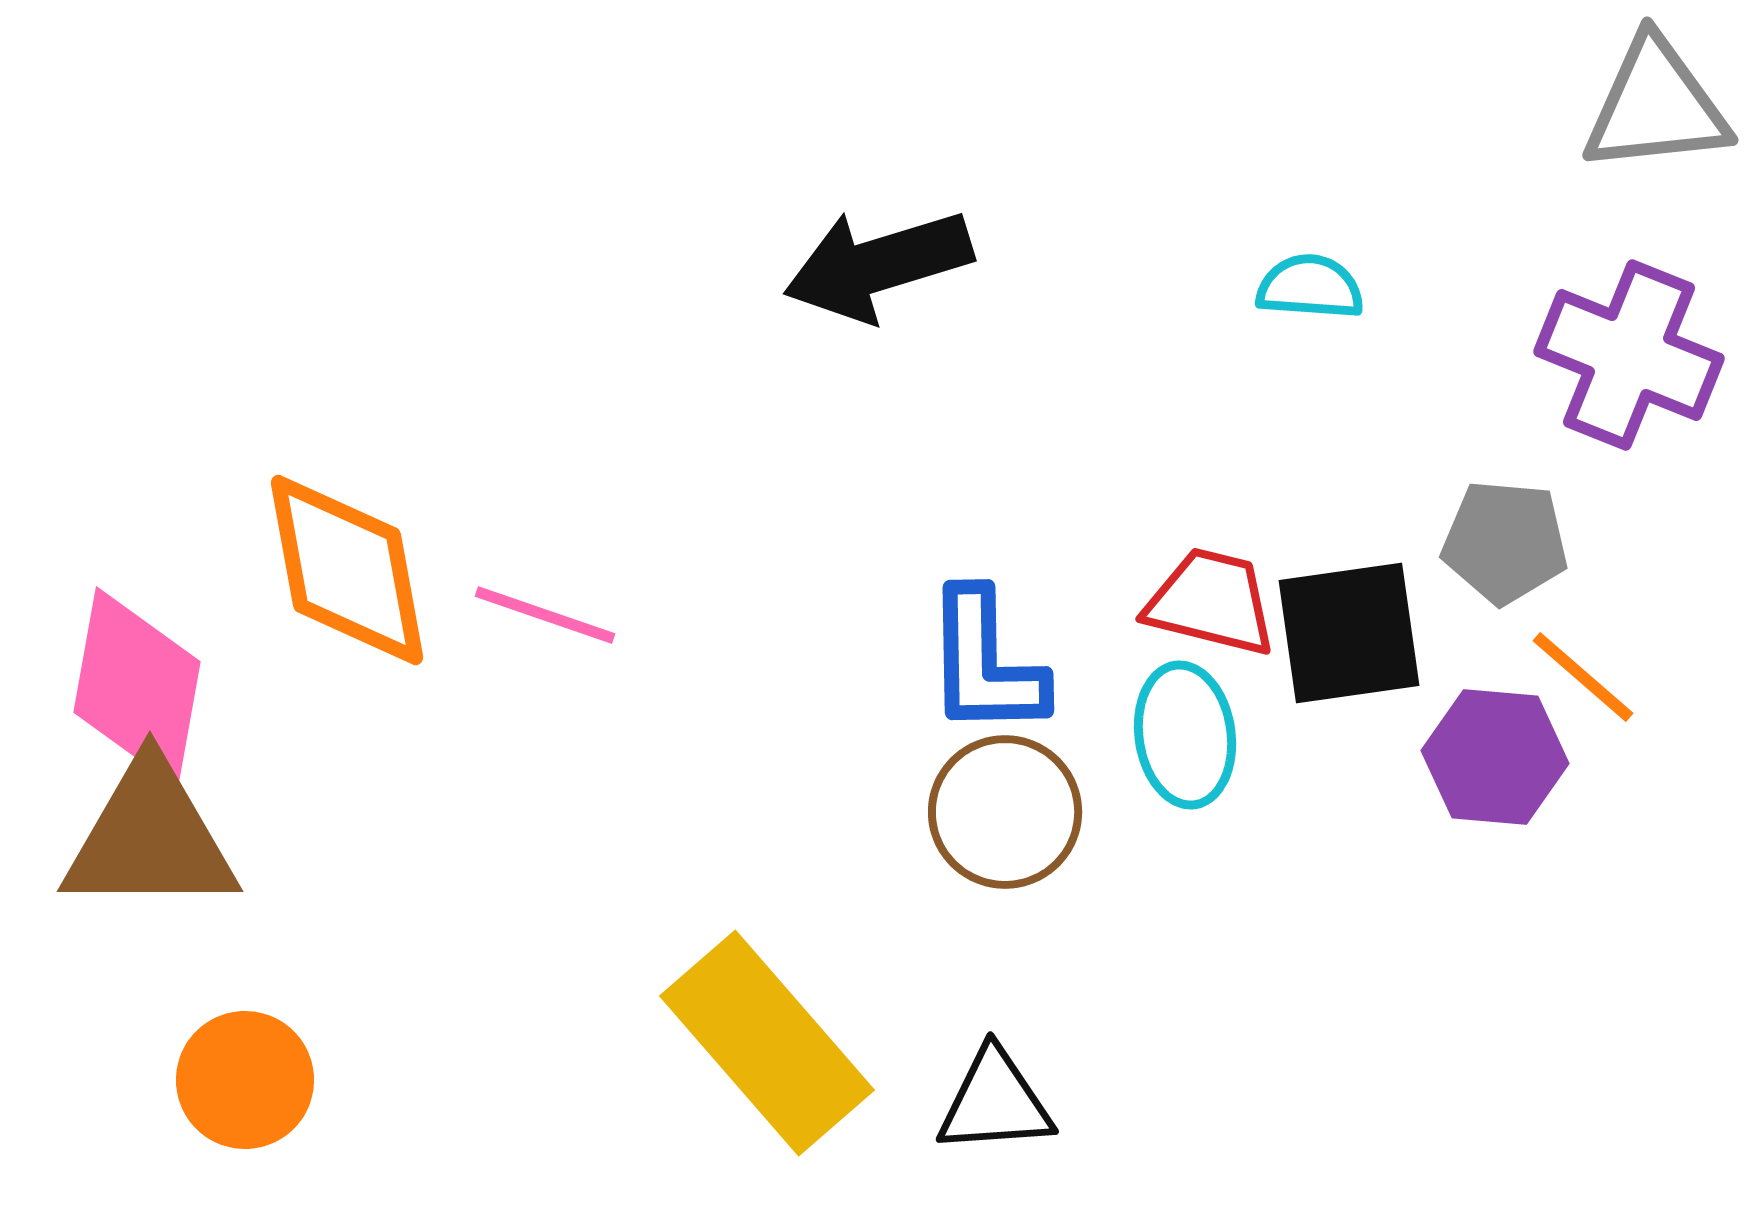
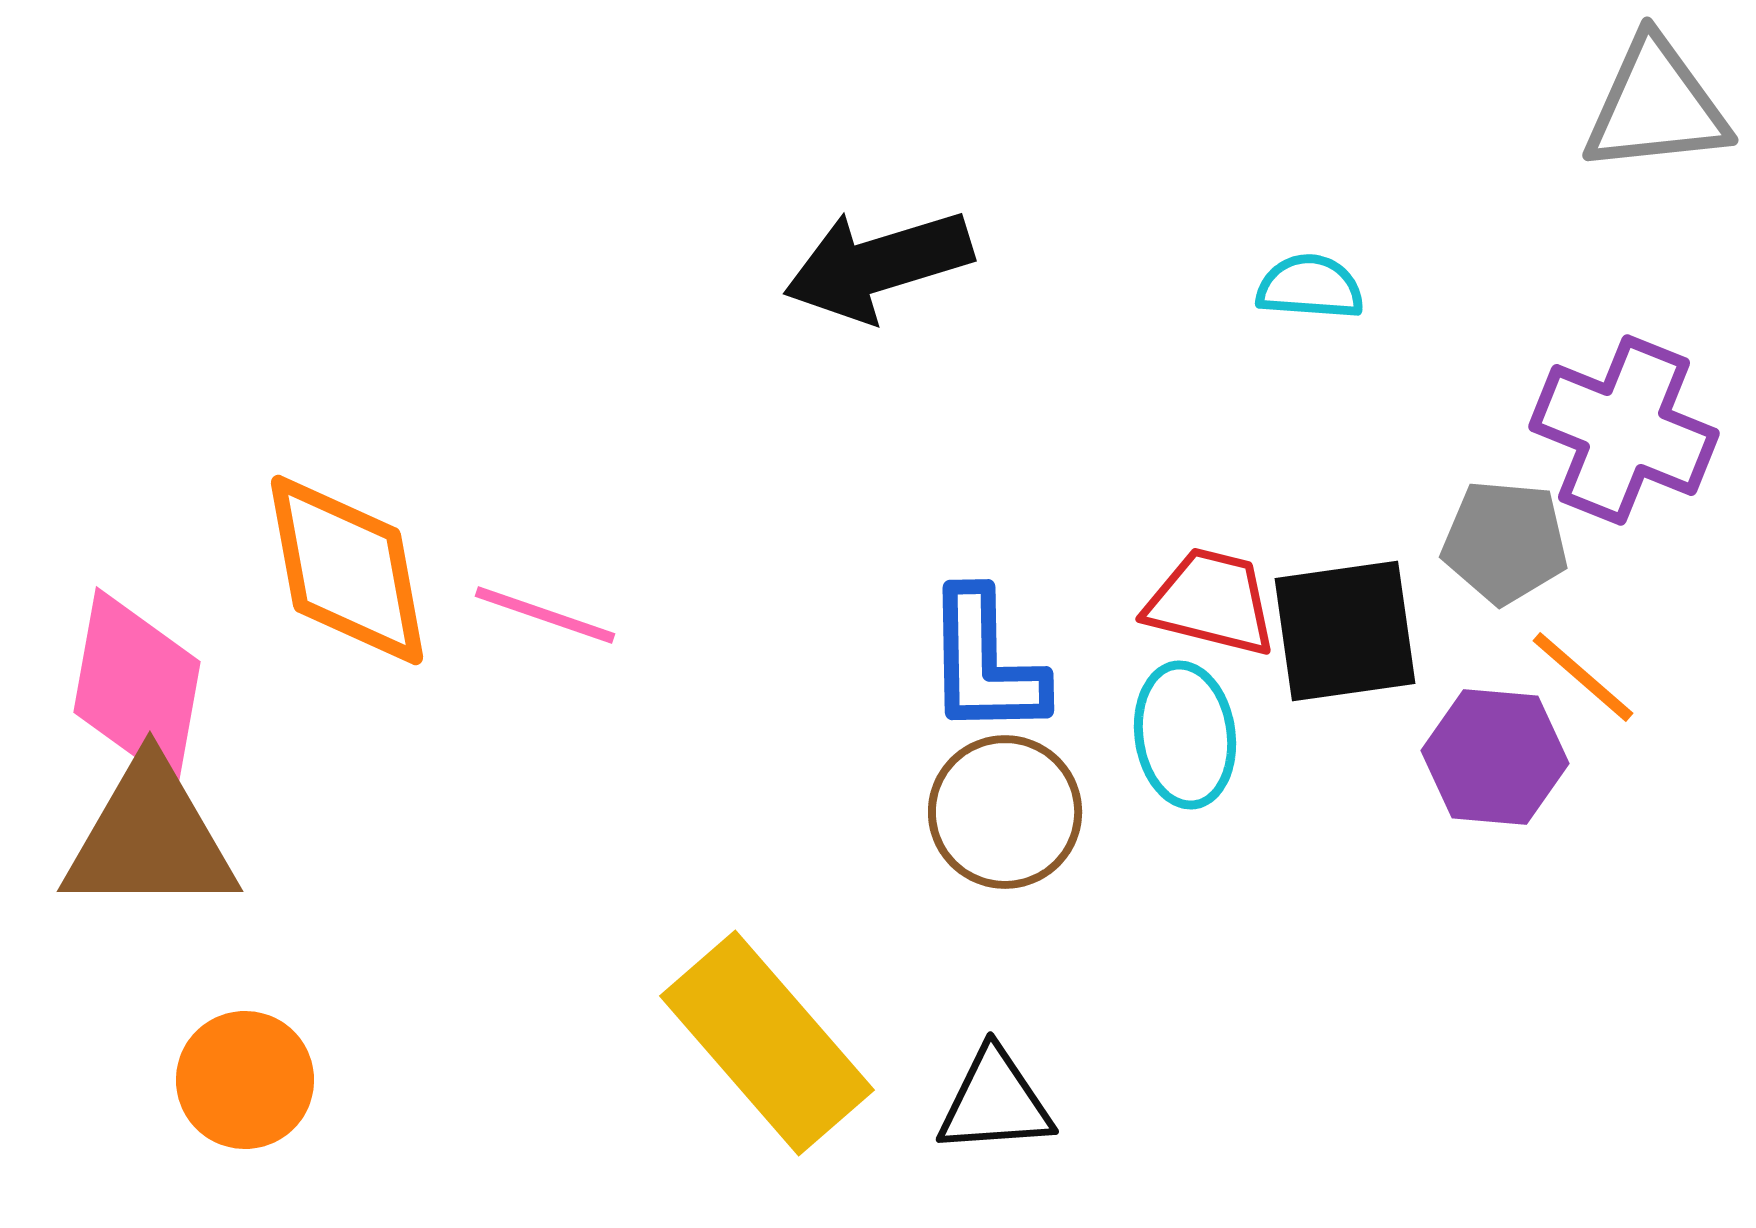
purple cross: moved 5 px left, 75 px down
black square: moved 4 px left, 2 px up
